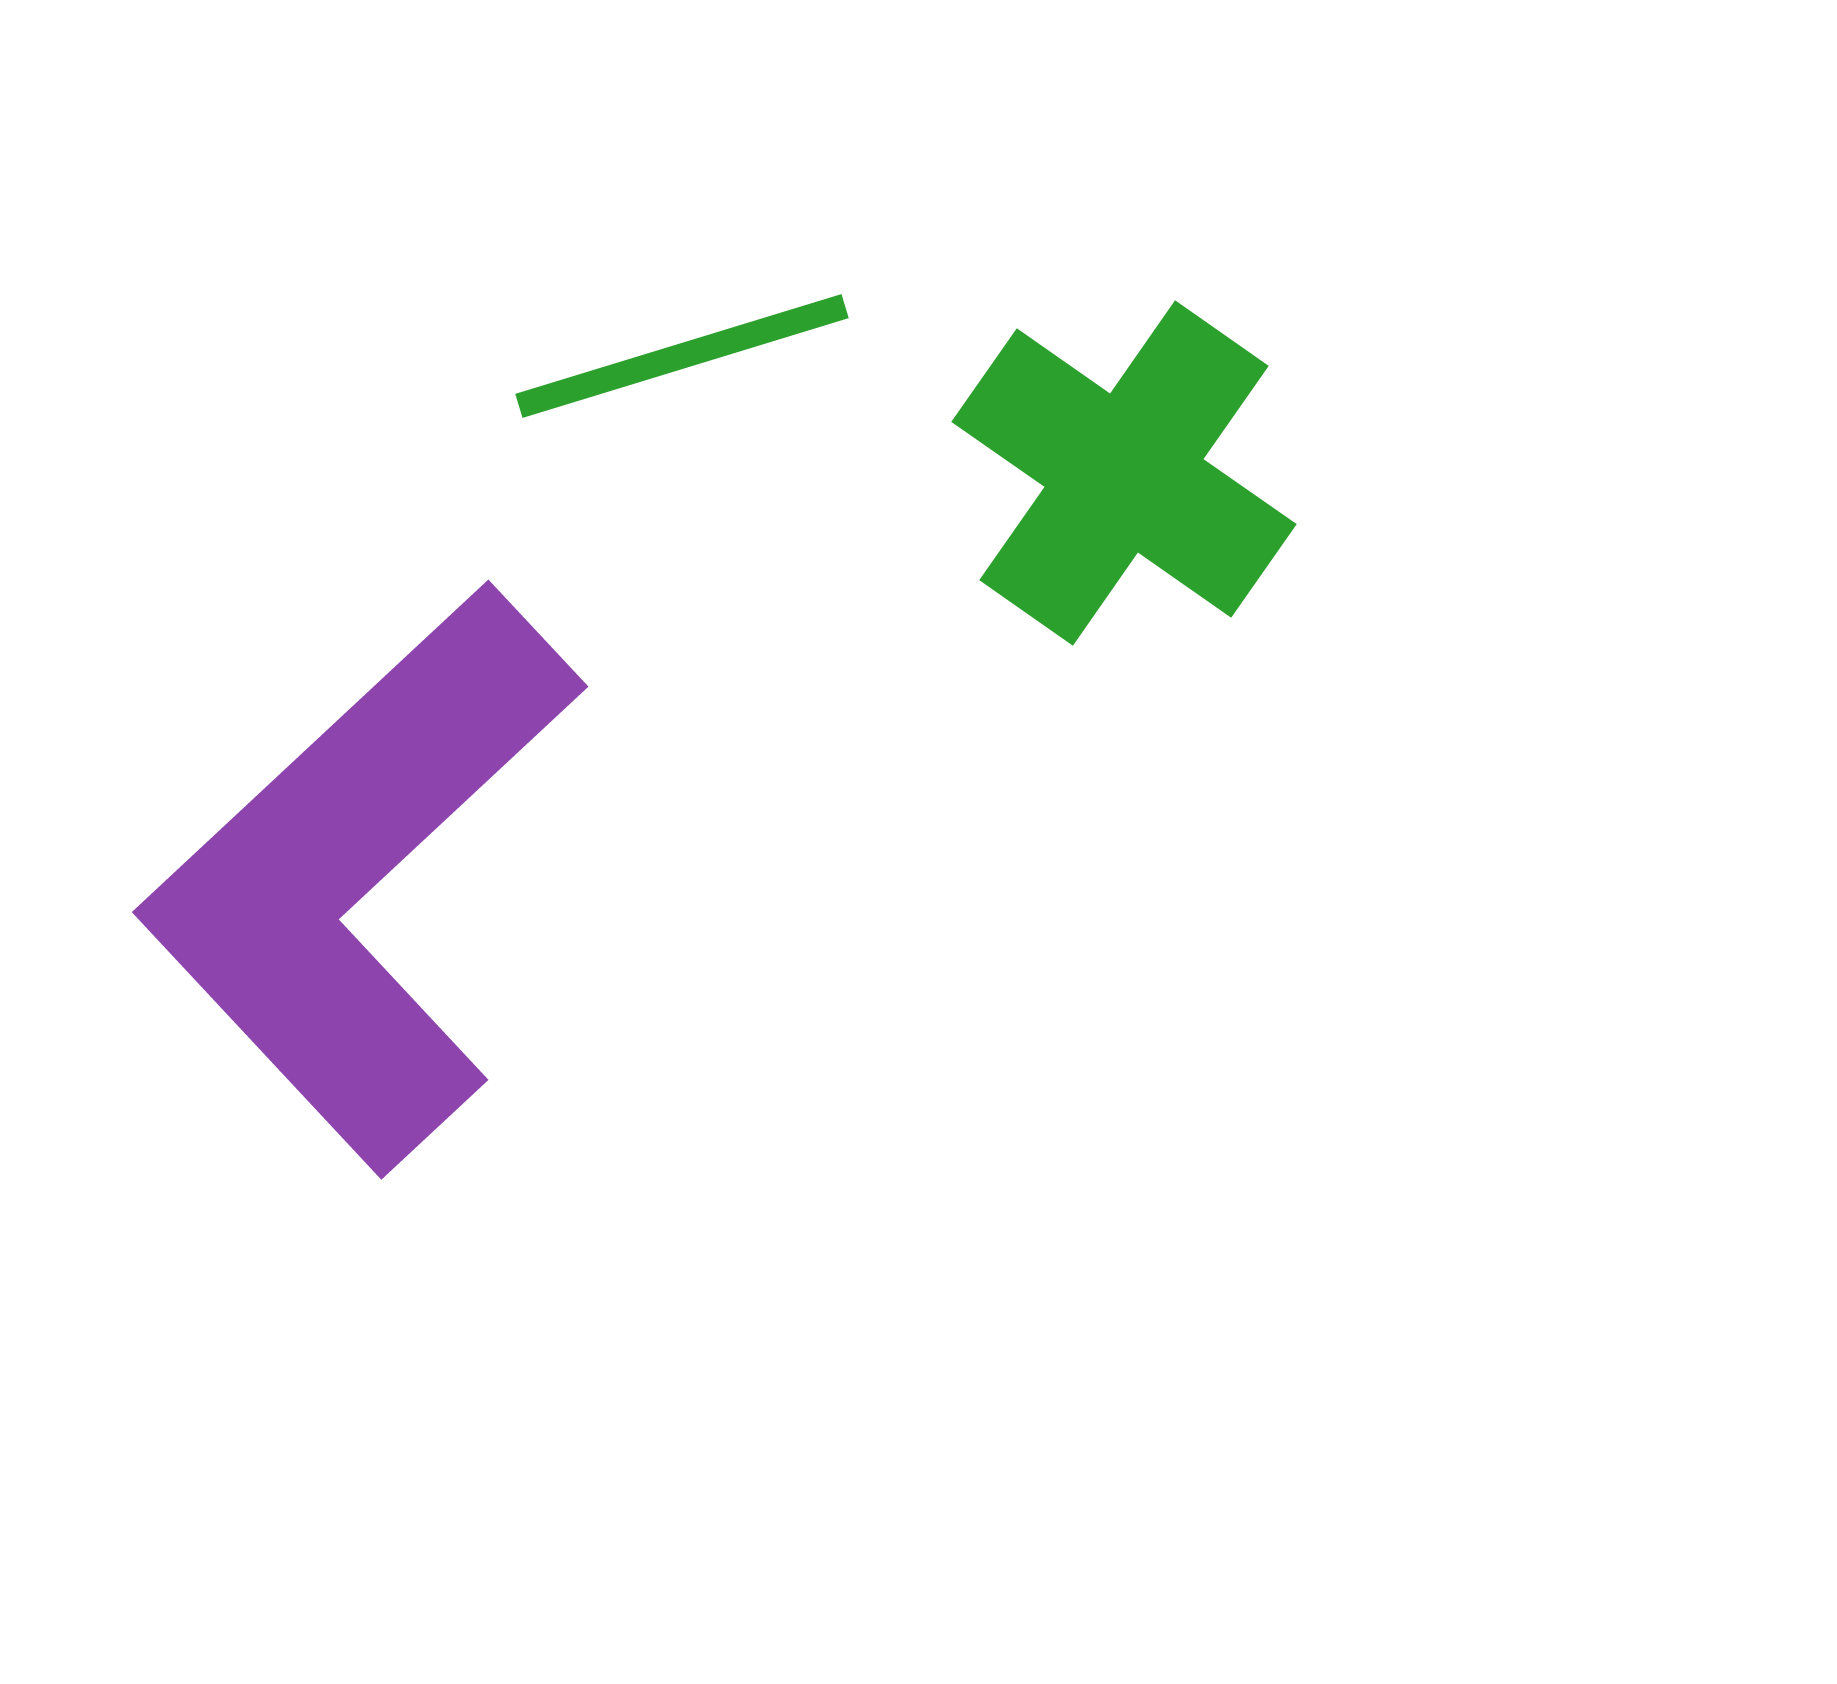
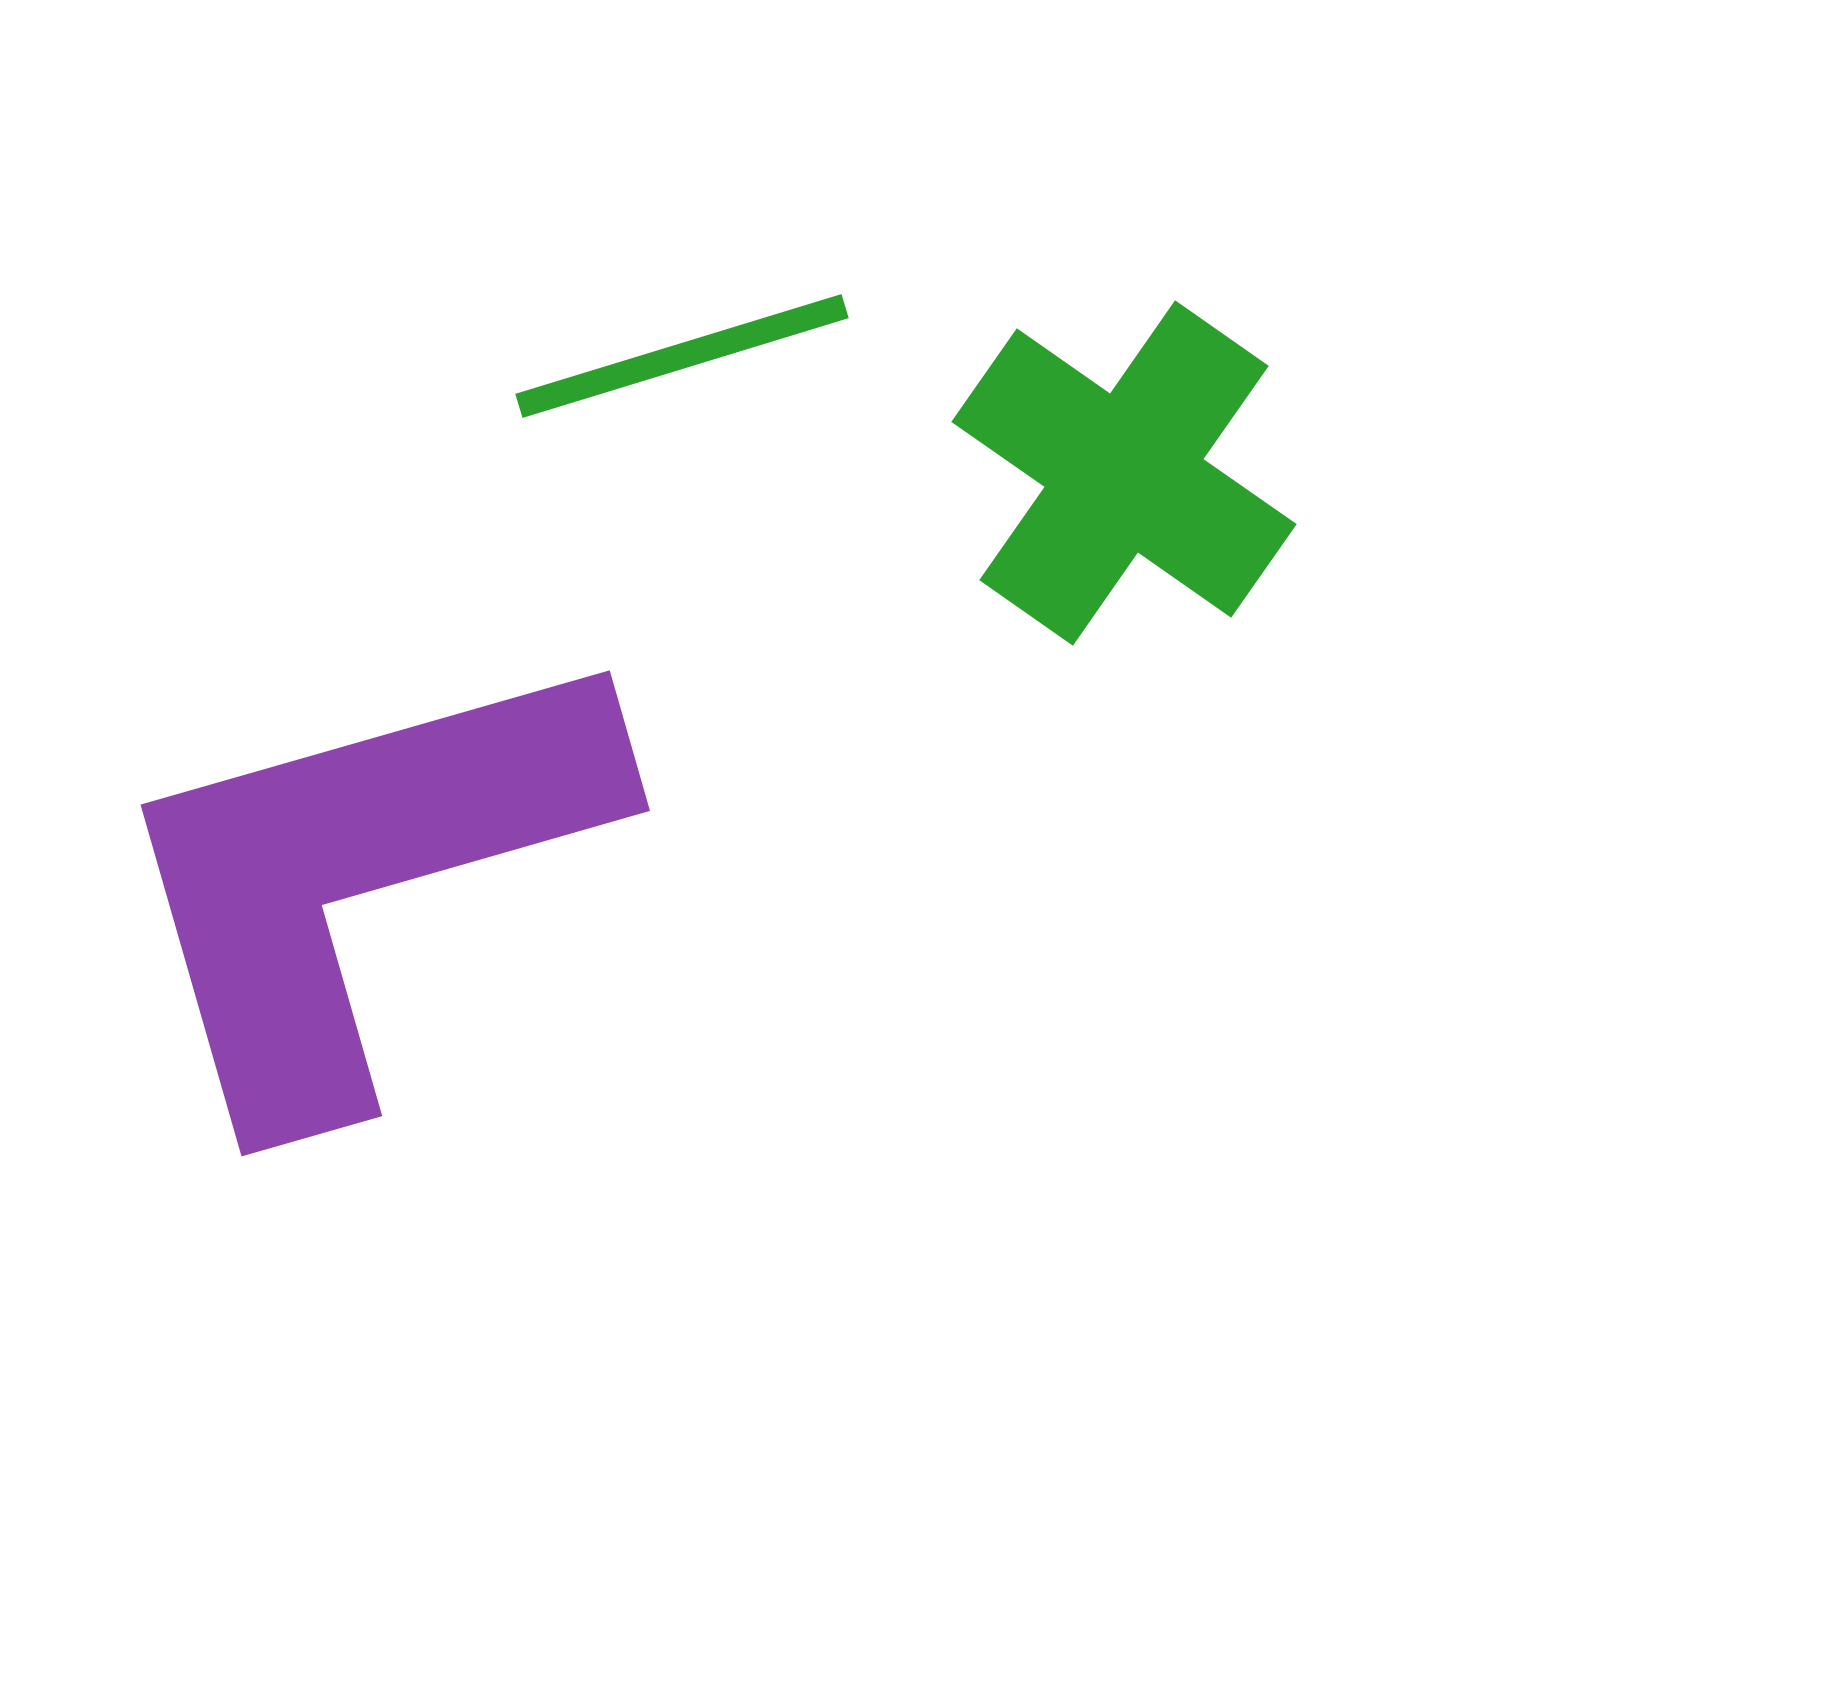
purple L-shape: rotated 27 degrees clockwise
